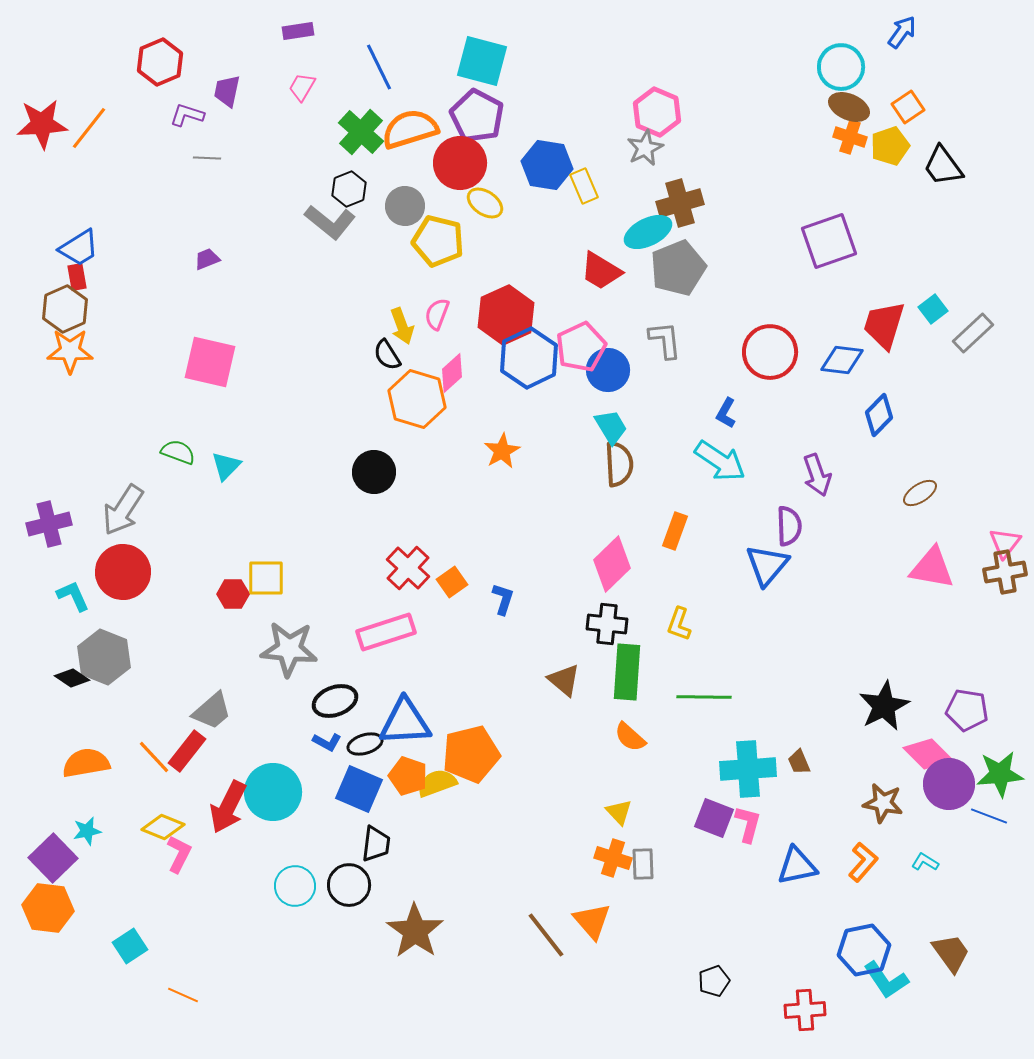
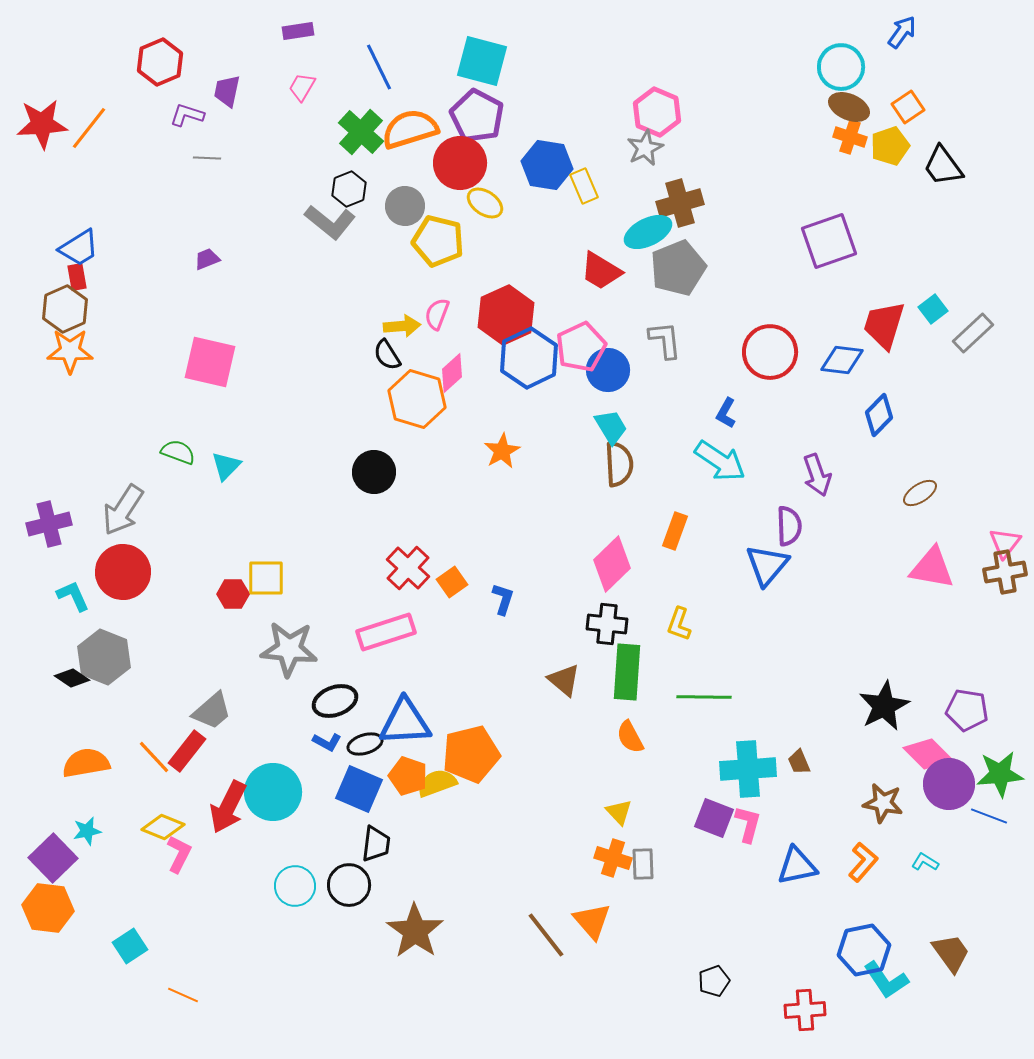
yellow arrow at (402, 326): rotated 75 degrees counterclockwise
orange semicircle at (630, 737): rotated 20 degrees clockwise
